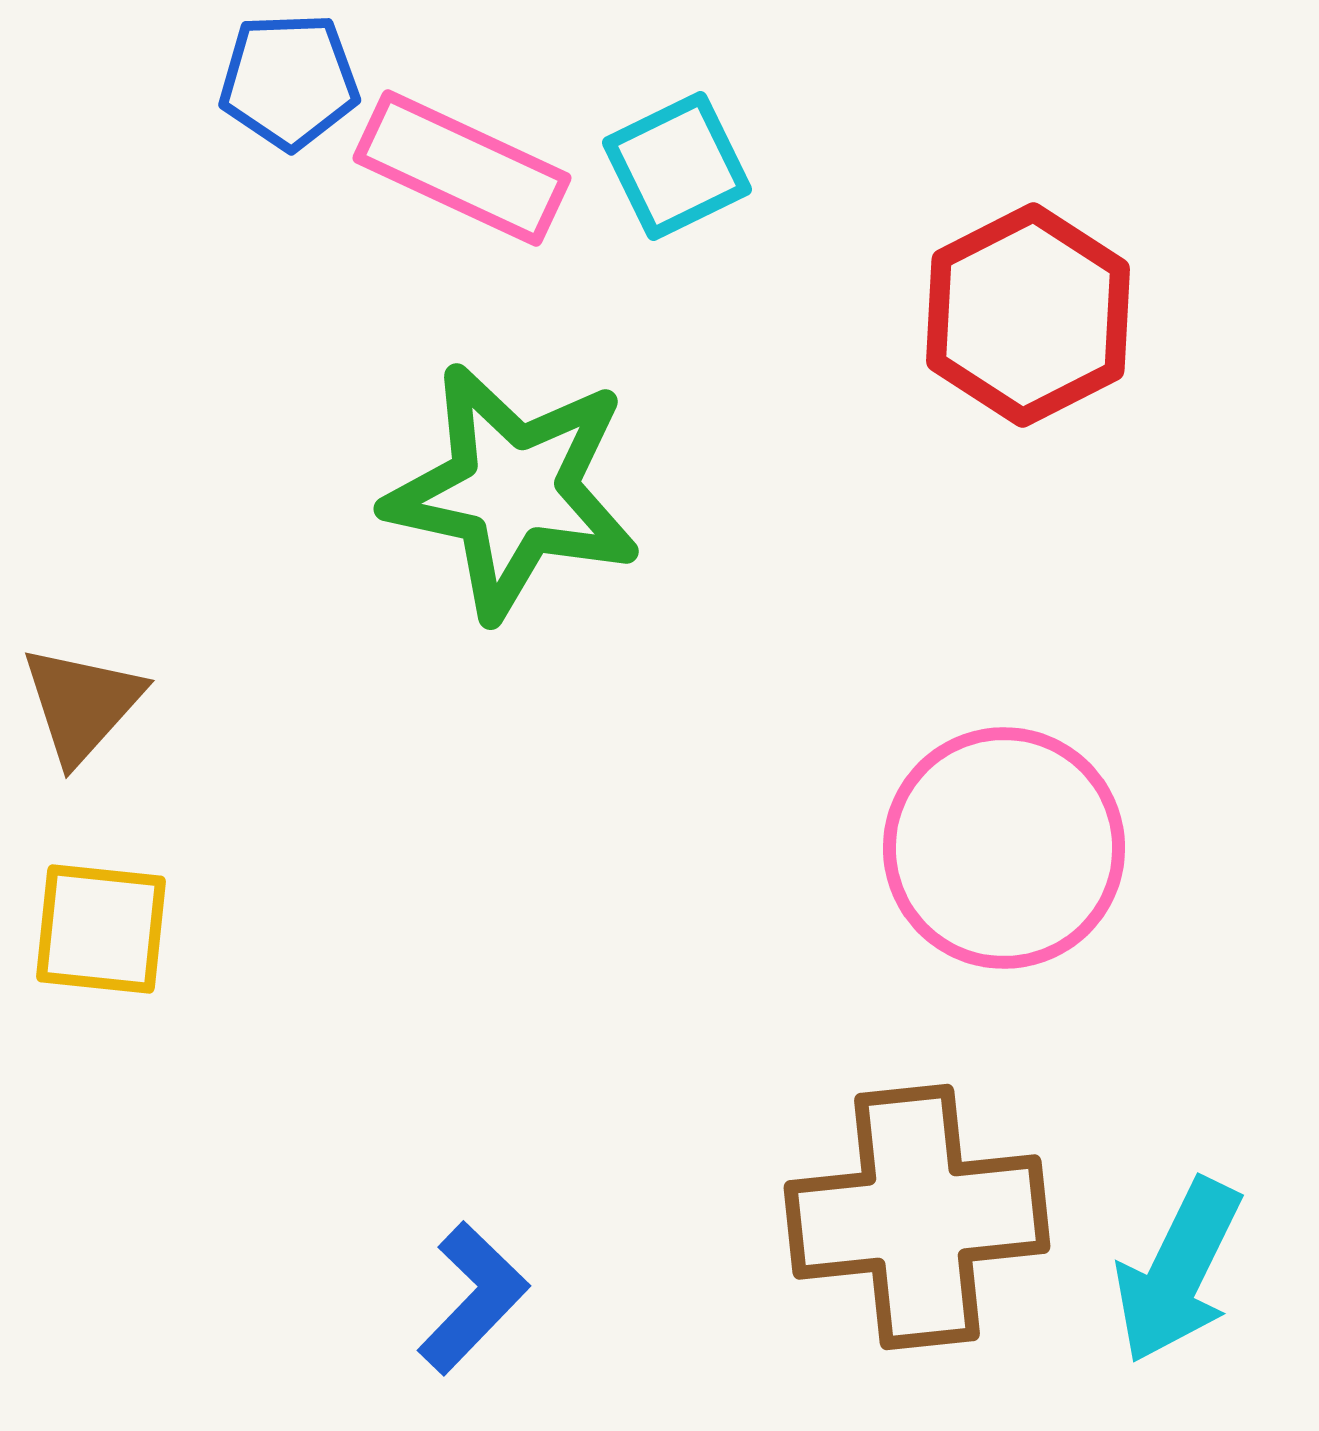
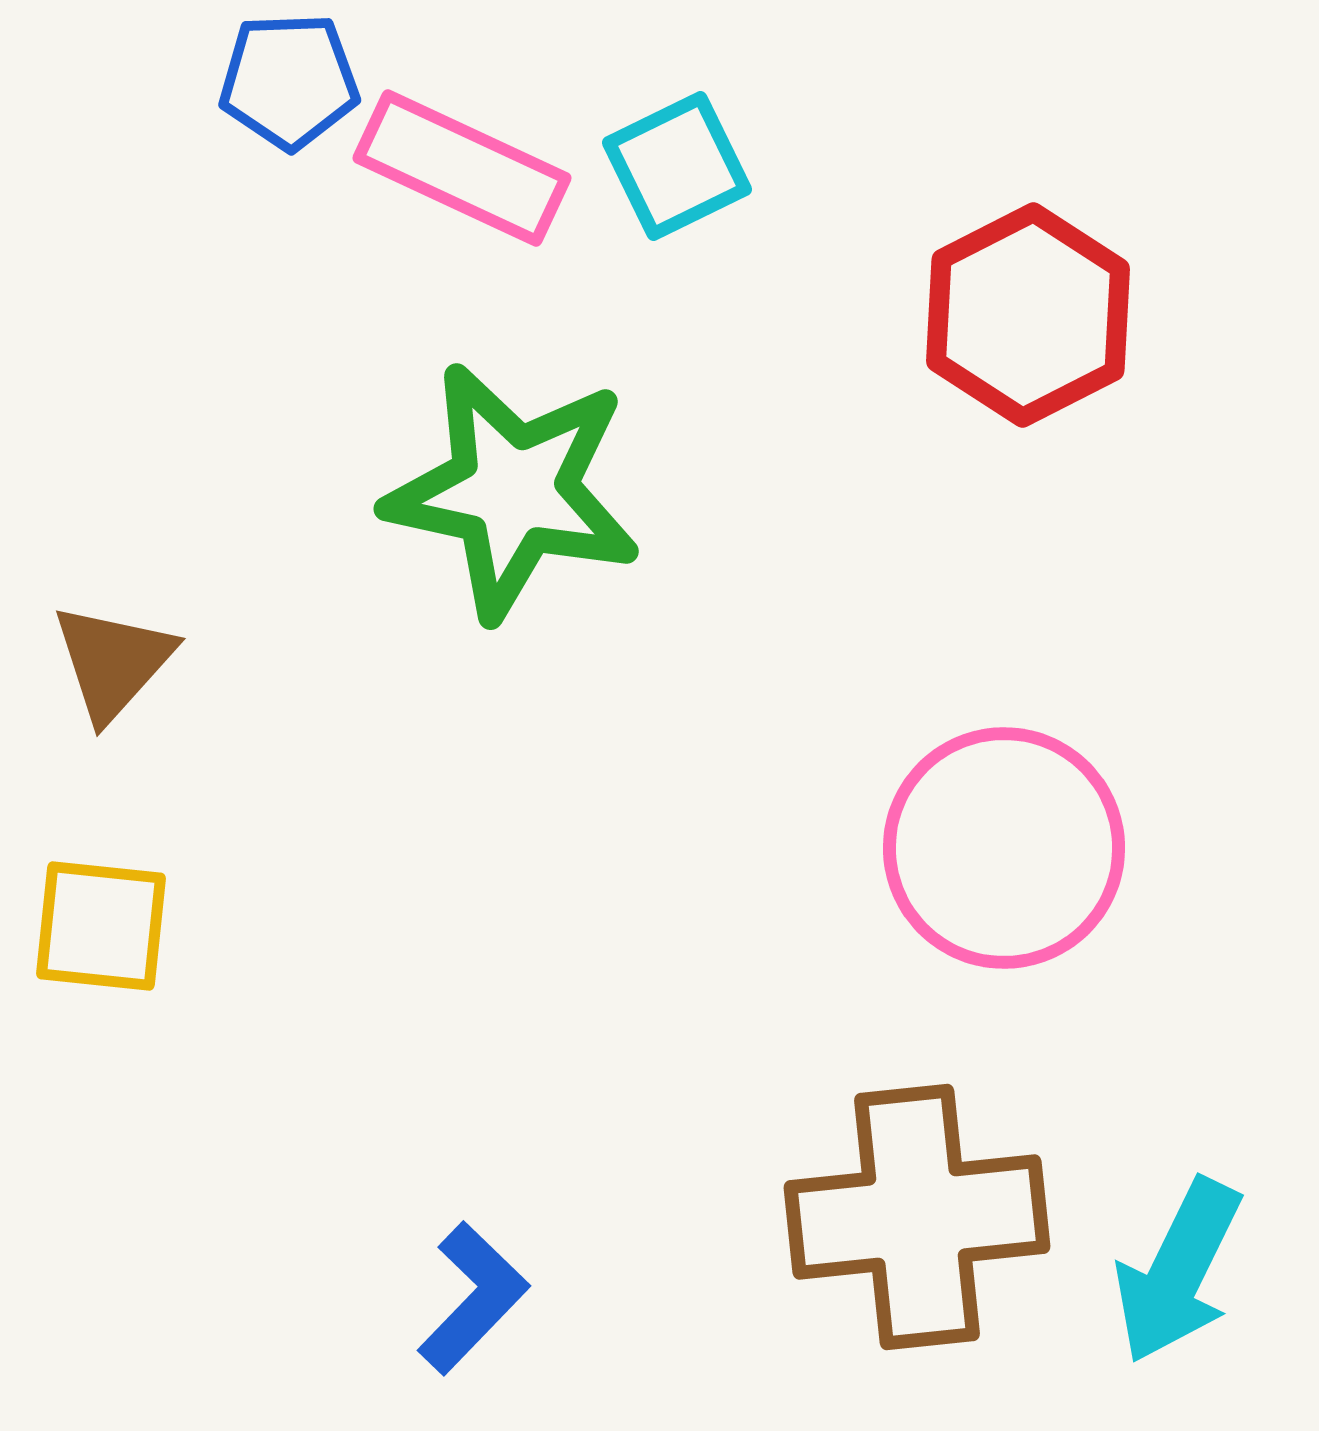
brown triangle: moved 31 px right, 42 px up
yellow square: moved 3 px up
